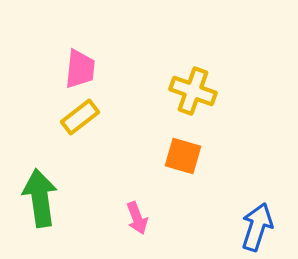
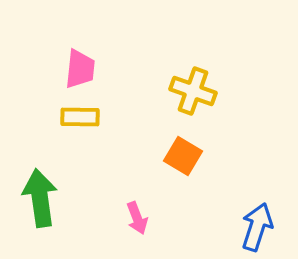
yellow rectangle: rotated 39 degrees clockwise
orange square: rotated 15 degrees clockwise
